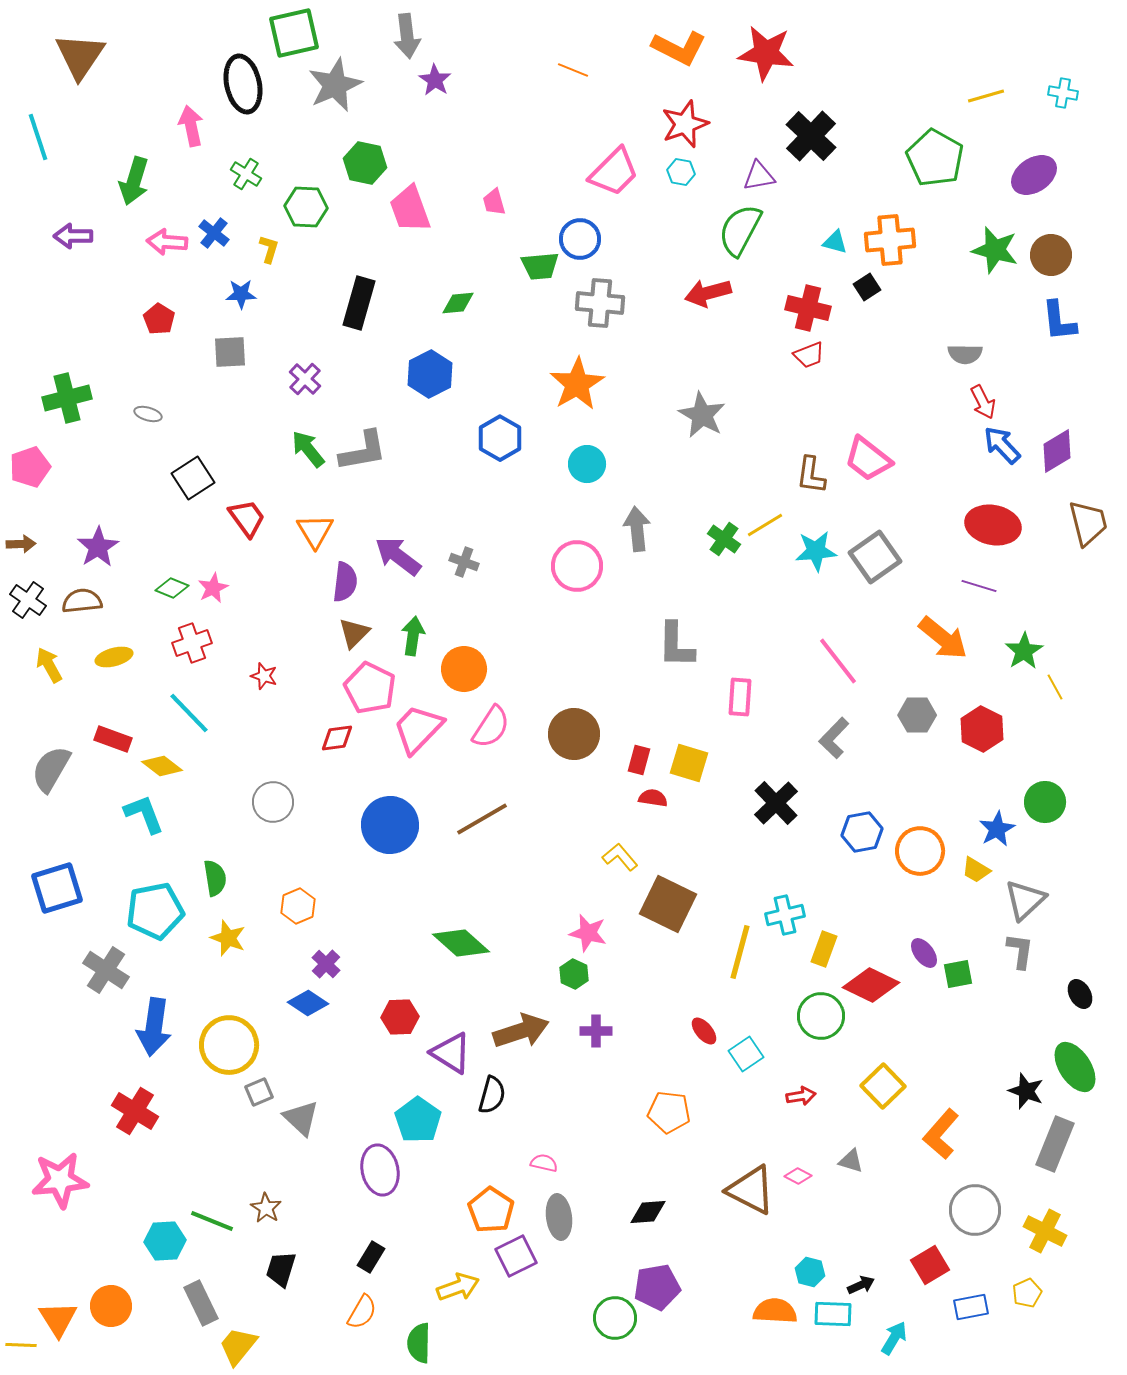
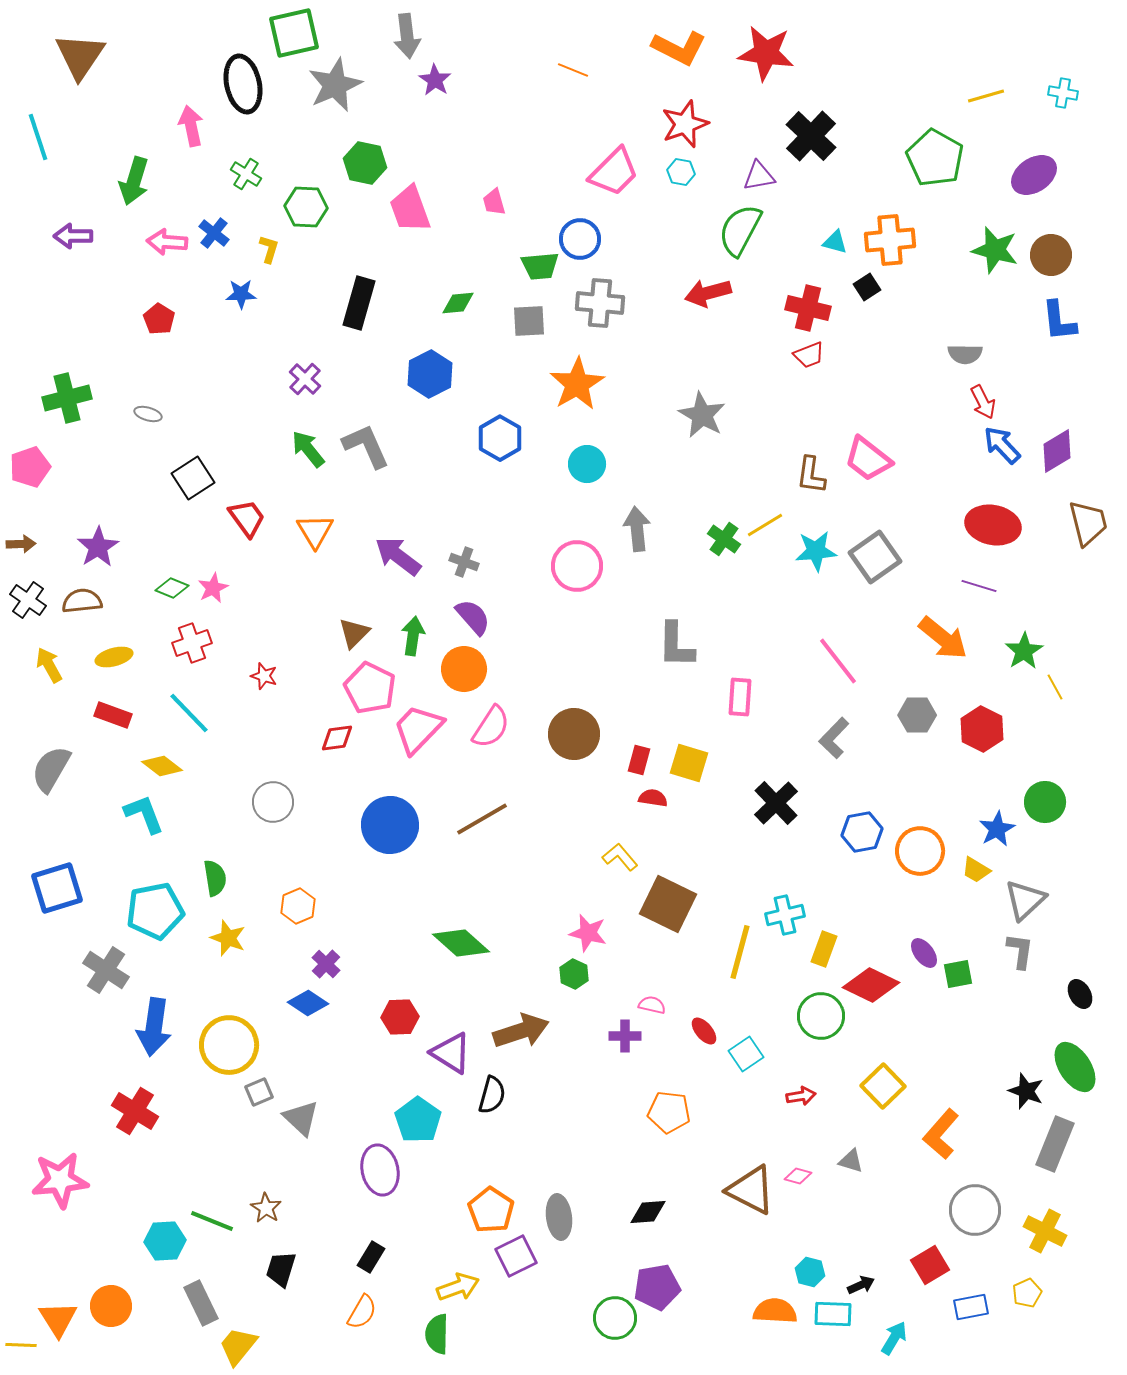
gray square at (230, 352): moved 299 px right, 31 px up
gray L-shape at (363, 451): moved 3 px right, 5 px up; rotated 104 degrees counterclockwise
purple semicircle at (345, 582): moved 128 px right, 35 px down; rotated 48 degrees counterclockwise
red rectangle at (113, 739): moved 24 px up
purple cross at (596, 1031): moved 29 px right, 5 px down
pink semicircle at (544, 1163): moved 108 px right, 158 px up
pink diamond at (798, 1176): rotated 12 degrees counterclockwise
green semicircle at (419, 1343): moved 18 px right, 9 px up
